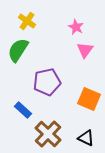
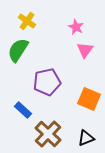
black triangle: rotated 48 degrees counterclockwise
